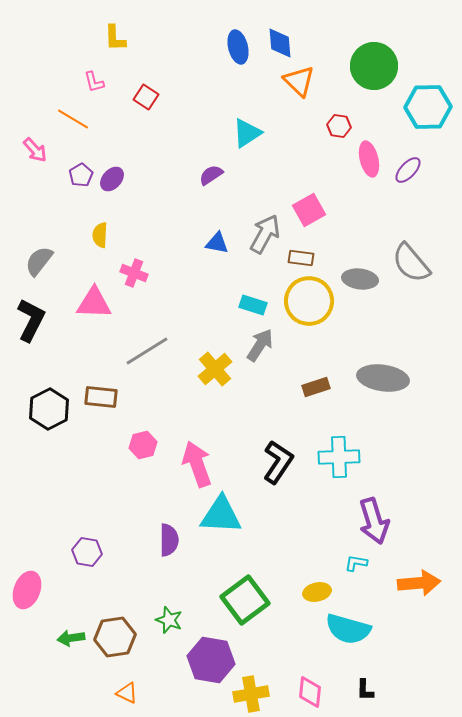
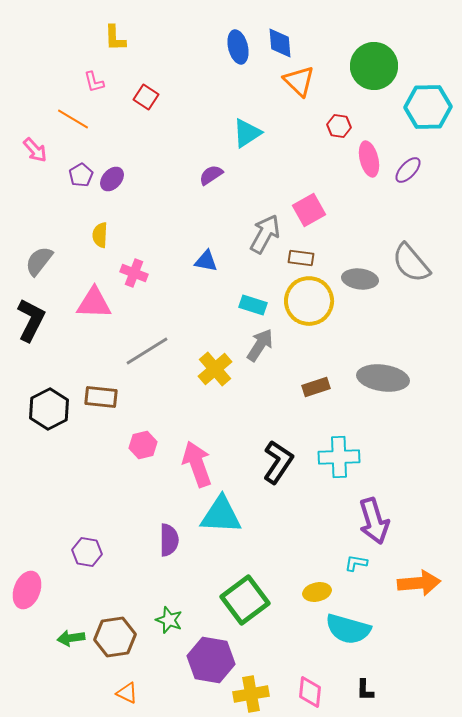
blue triangle at (217, 243): moved 11 px left, 18 px down
